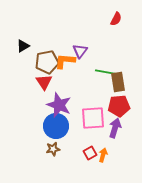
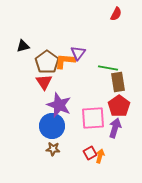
red semicircle: moved 5 px up
black triangle: rotated 16 degrees clockwise
purple triangle: moved 2 px left, 2 px down
brown pentagon: rotated 25 degrees counterclockwise
green line: moved 3 px right, 4 px up
red pentagon: rotated 30 degrees counterclockwise
blue circle: moved 4 px left
brown star: rotated 16 degrees clockwise
orange arrow: moved 3 px left, 1 px down
